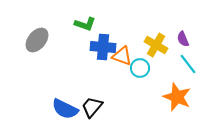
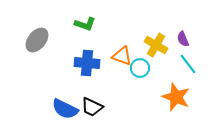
blue cross: moved 16 px left, 16 px down
orange star: moved 1 px left
black trapezoid: rotated 105 degrees counterclockwise
